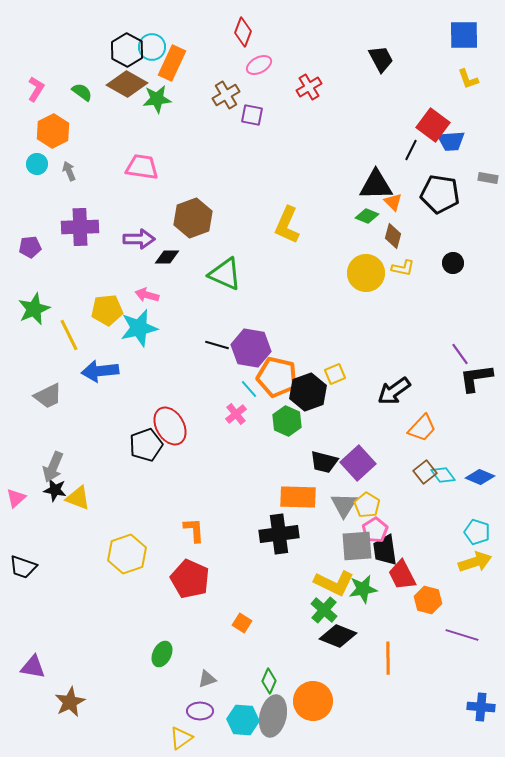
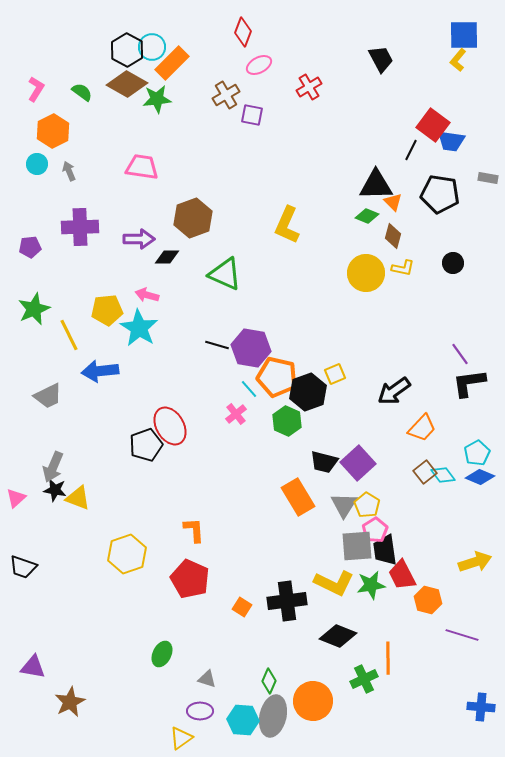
orange rectangle at (172, 63): rotated 20 degrees clockwise
yellow L-shape at (468, 79): moved 10 px left, 19 px up; rotated 60 degrees clockwise
blue trapezoid at (451, 141): rotated 12 degrees clockwise
cyan star at (139, 328): rotated 27 degrees counterclockwise
black L-shape at (476, 378): moved 7 px left, 5 px down
orange rectangle at (298, 497): rotated 57 degrees clockwise
cyan pentagon at (477, 532): moved 79 px up; rotated 25 degrees clockwise
black cross at (279, 534): moved 8 px right, 67 px down
green star at (363, 589): moved 8 px right, 4 px up
green cross at (324, 610): moved 40 px right, 69 px down; rotated 24 degrees clockwise
orange square at (242, 623): moved 16 px up
gray triangle at (207, 679): rotated 36 degrees clockwise
